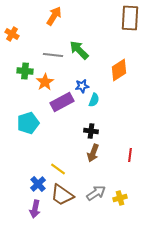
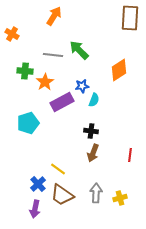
gray arrow: rotated 54 degrees counterclockwise
